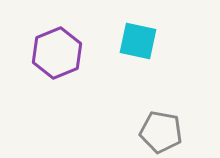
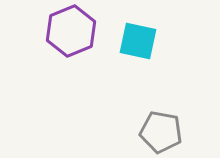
purple hexagon: moved 14 px right, 22 px up
